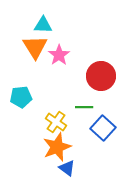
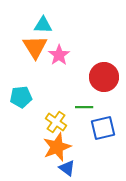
red circle: moved 3 px right, 1 px down
blue square: rotated 35 degrees clockwise
